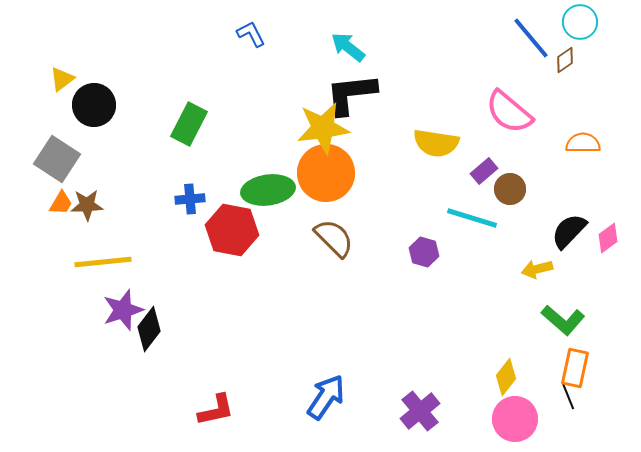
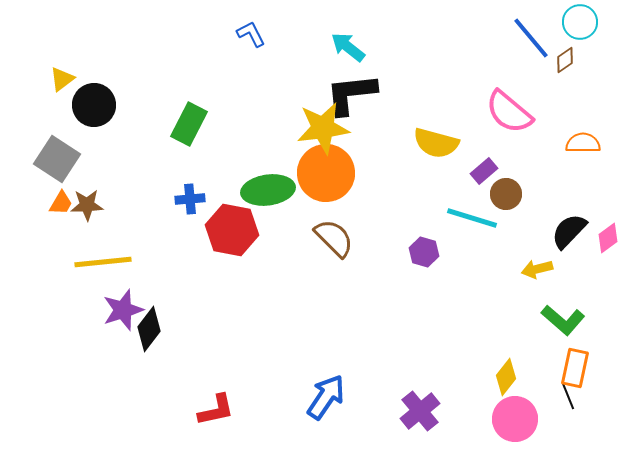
yellow semicircle: rotated 6 degrees clockwise
brown circle: moved 4 px left, 5 px down
